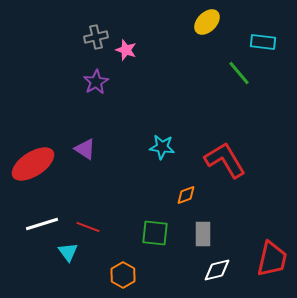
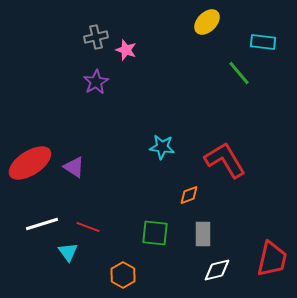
purple triangle: moved 11 px left, 18 px down
red ellipse: moved 3 px left, 1 px up
orange diamond: moved 3 px right
